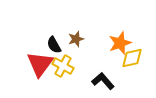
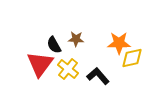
brown star: rotated 21 degrees clockwise
orange star: moved 1 px left; rotated 20 degrees clockwise
yellow cross: moved 5 px right, 3 px down; rotated 10 degrees clockwise
black L-shape: moved 5 px left, 5 px up
